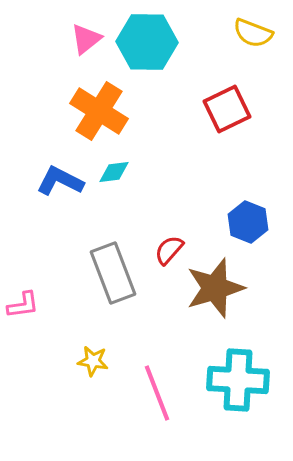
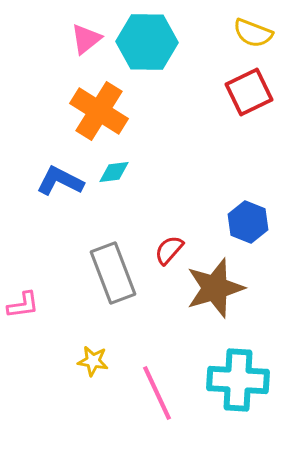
red square: moved 22 px right, 17 px up
pink line: rotated 4 degrees counterclockwise
